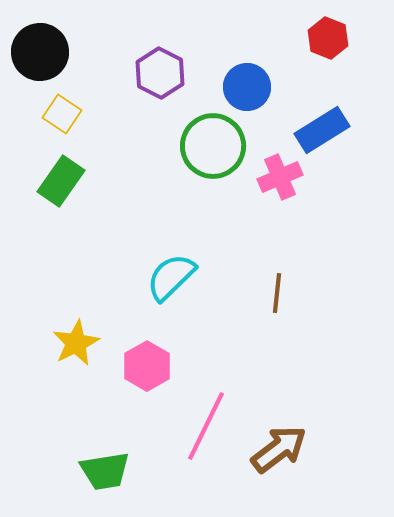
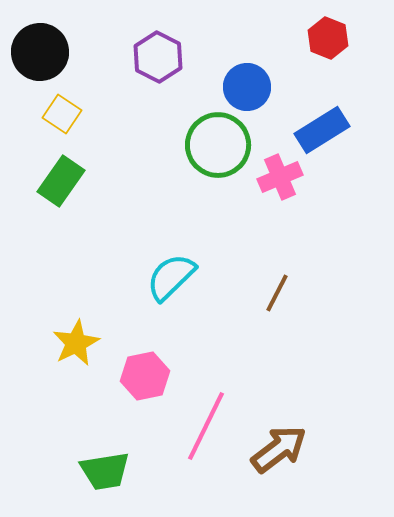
purple hexagon: moved 2 px left, 16 px up
green circle: moved 5 px right, 1 px up
brown line: rotated 21 degrees clockwise
pink hexagon: moved 2 px left, 10 px down; rotated 18 degrees clockwise
